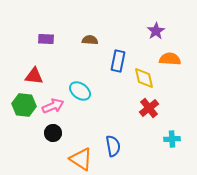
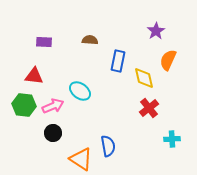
purple rectangle: moved 2 px left, 3 px down
orange semicircle: moved 2 px left, 1 px down; rotated 70 degrees counterclockwise
blue semicircle: moved 5 px left
